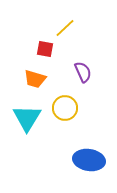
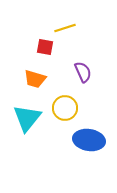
yellow line: rotated 25 degrees clockwise
red square: moved 2 px up
cyan triangle: rotated 8 degrees clockwise
blue ellipse: moved 20 px up
